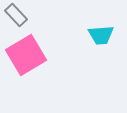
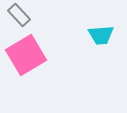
gray rectangle: moved 3 px right
